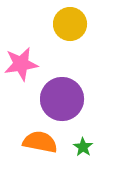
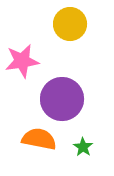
pink star: moved 1 px right, 3 px up
orange semicircle: moved 1 px left, 3 px up
